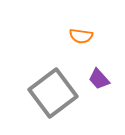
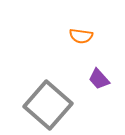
gray square: moved 5 px left, 12 px down; rotated 12 degrees counterclockwise
